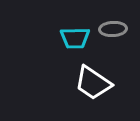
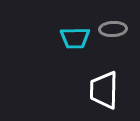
white trapezoid: moved 11 px right, 7 px down; rotated 57 degrees clockwise
